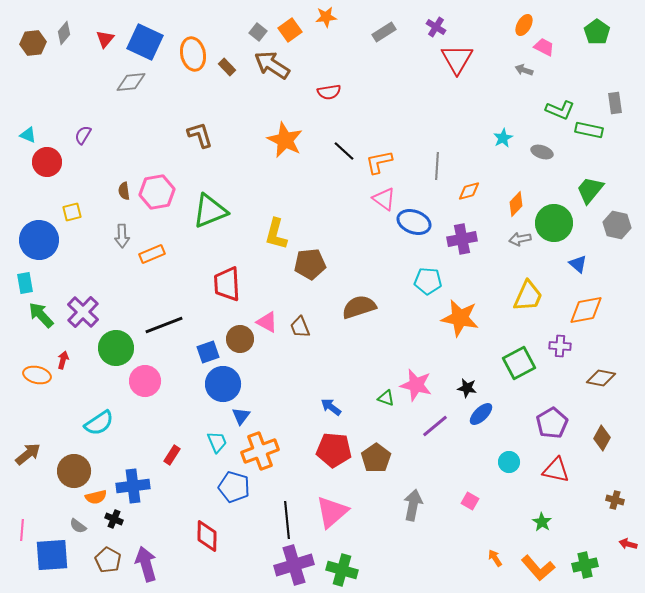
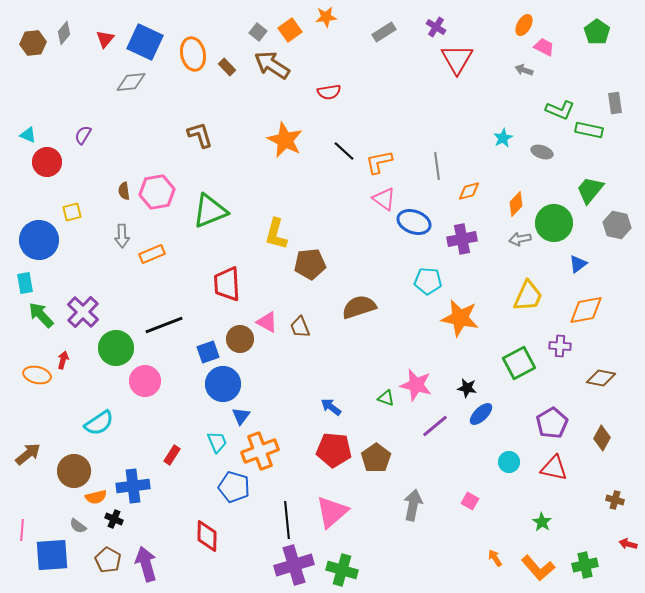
gray line at (437, 166): rotated 12 degrees counterclockwise
blue triangle at (578, 264): rotated 42 degrees clockwise
red triangle at (556, 470): moved 2 px left, 2 px up
